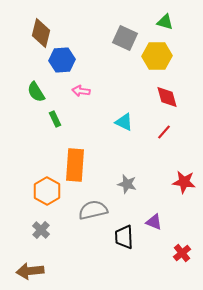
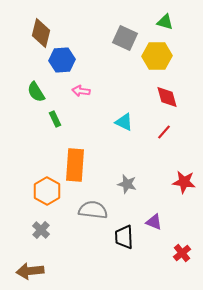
gray semicircle: rotated 20 degrees clockwise
